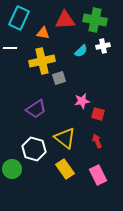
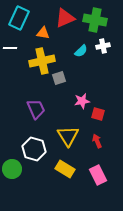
red triangle: moved 2 px up; rotated 20 degrees counterclockwise
purple trapezoid: rotated 80 degrees counterclockwise
yellow triangle: moved 3 px right, 2 px up; rotated 20 degrees clockwise
yellow rectangle: rotated 24 degrees counterclockwise
